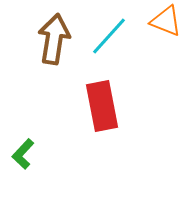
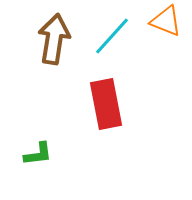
cyan line: moved 3 px right
red rectangle: moved 4 px right, 2 px up
green L-shape: moved 15 px right; rotated 140 degrees counterclockwise
